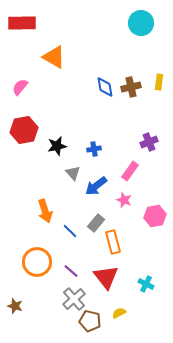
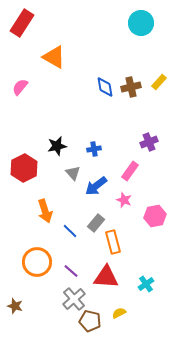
red rectangle: rotated 56 degrees counterclockwise
yellow rectangle: rotated 35 degrees clockwise
red hexagon: moved 38 px down; rotated 16 degrees counterclockwise
red triangle: rotated 48 degrees counterclockwise
cyan cross: rotated 28 degrees clockwise
